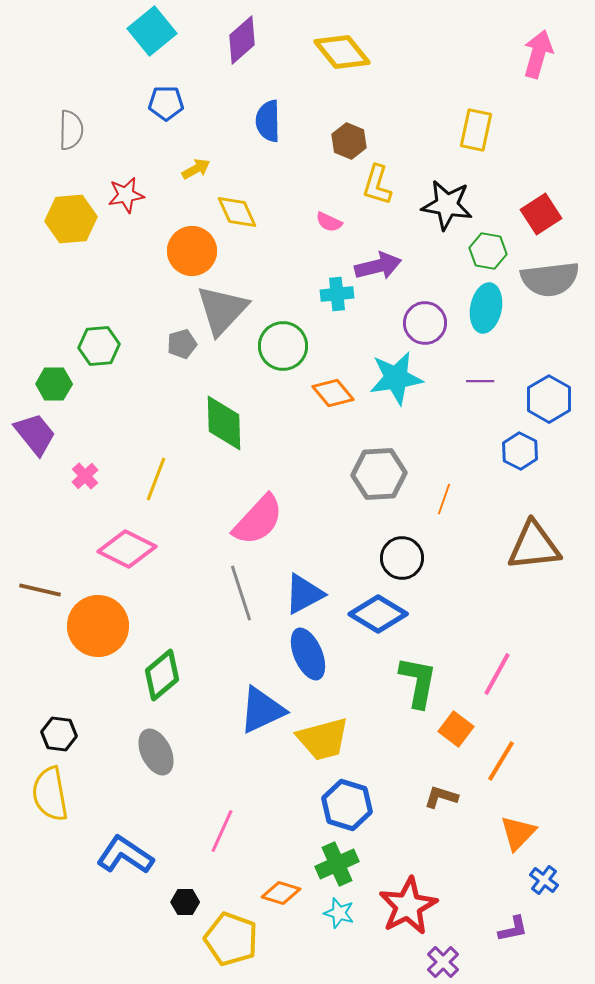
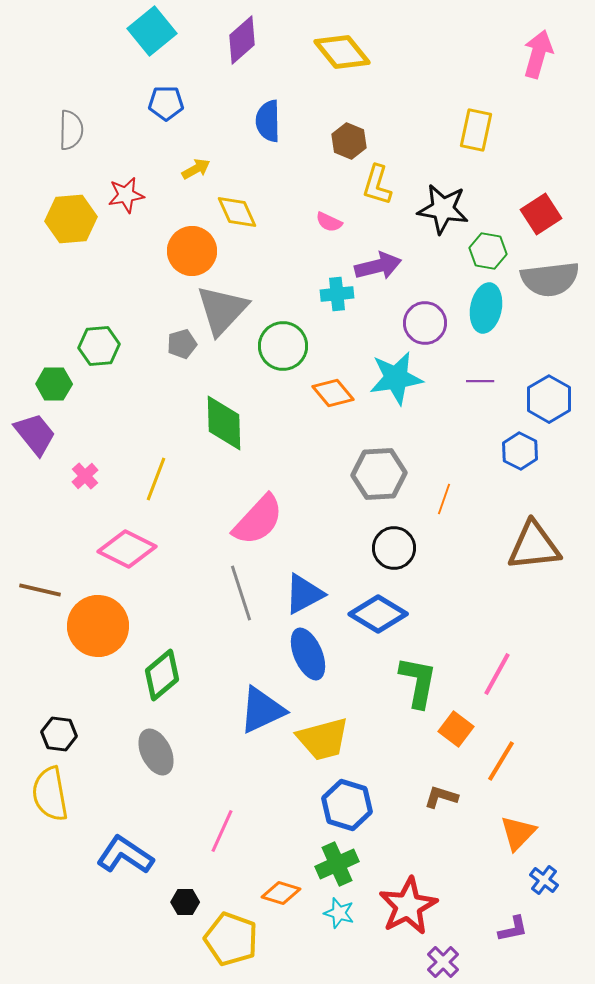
black star at (447, 205): moved 4 px left, 4 px down
black circle at (402, 558): moved 8 px left, 10 px up
